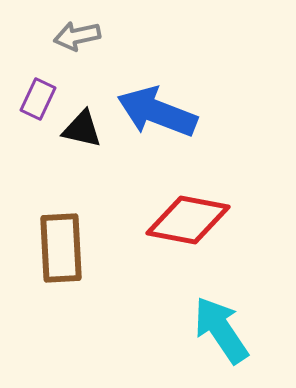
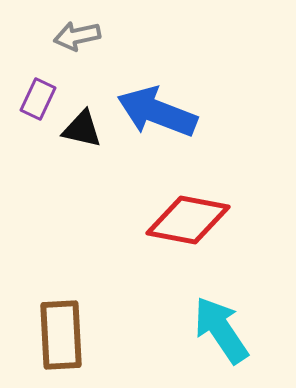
brown rectangle: moved 87 px down
